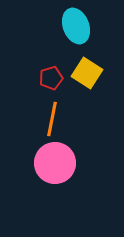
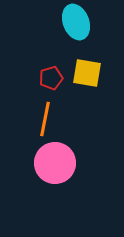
cyan ellipse: moved 4 px up
yellow square: rotated 24 degrees counterclockwise
orange line: moved 7 px left
